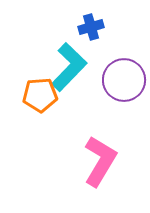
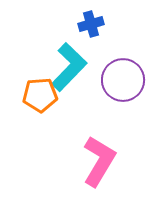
blue cross: moved 3 px up
purple circle: moved 1 px left
pink L-shape: moved 1 px left
